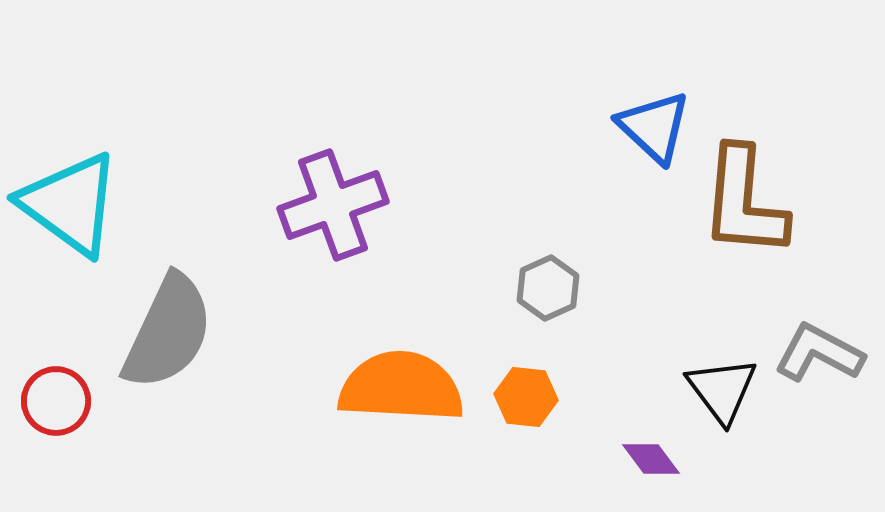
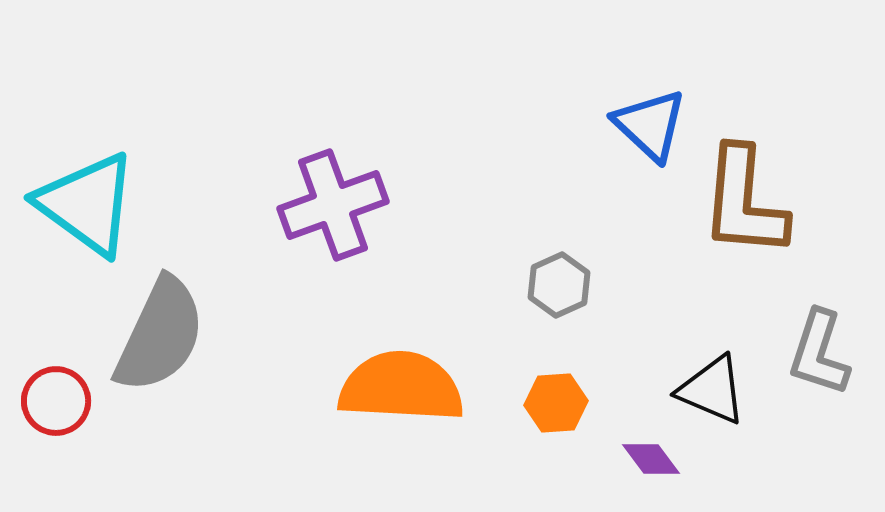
blue triangle: moved 4 px left, 2 px up
cyan triangle: moved 17 px right
gray hexagon: moved 11 px right, 3 px up
gray semicircle: moved 8 px left, 3 px down
gray L-shape: rotated 100 degrees counterclockwise
black triangle: moved 10 px left; rotated 30 degrees counterclockwise
orange hexagon: moved 30 px right, 6 px down; rotated 10 degrees counterclockwise
